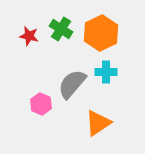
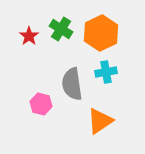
red star: rotated 24 degrees clockwise
cyan cross: rotated 10 degrees counterclockwise
gray semicircle: rotated 48 degrees counterclockwise
pink hexagon: rotated 10 degrees counterclockwise
orange triangle: moved 2 px right, 2 px up
